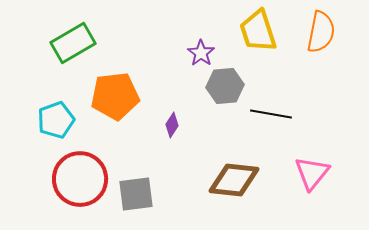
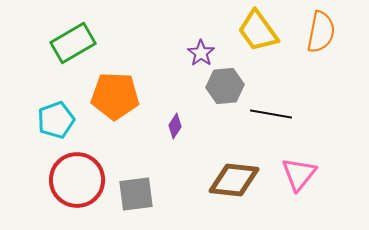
yellow trapezoid: rotated 18 degrees counterclockwise
orange pentagon: rotated 9 degrees clockwise
purple diamond: moved 3 px right, 1 px down
pink triangle: moved 13 px left, 1 px down
red circle: moved 3 px left, 1 px down
